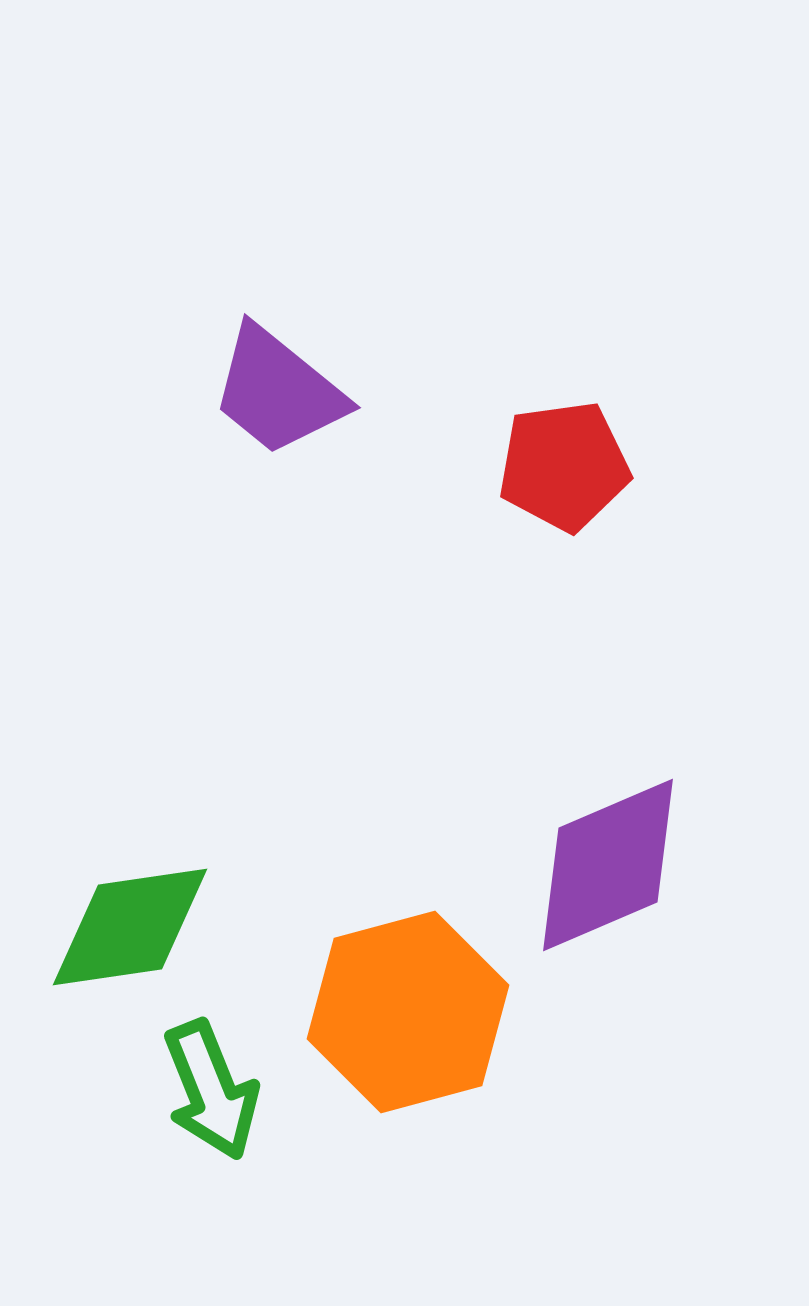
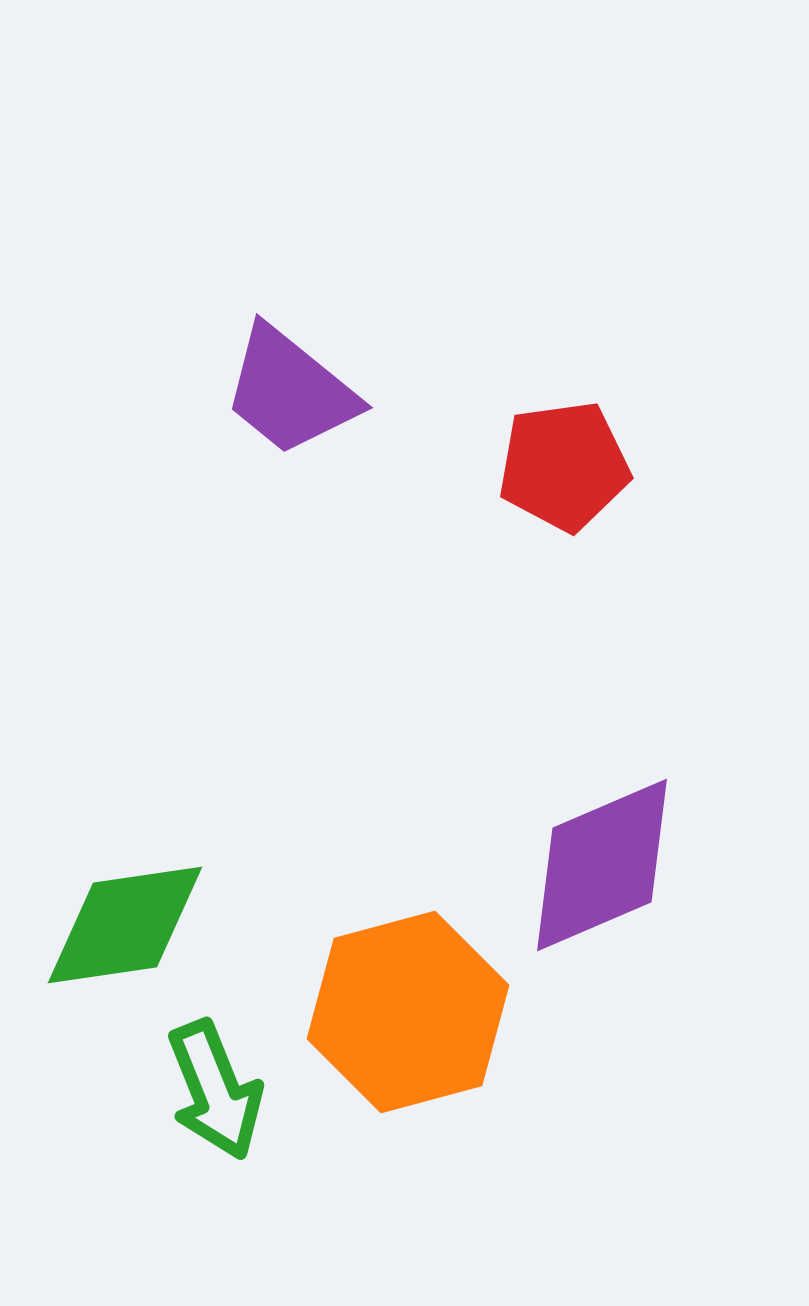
purple trapezoid: moved 12 px right
purple diamond: moved 6 px left
green diamond: moved 5 px left, 2 px up
green arrow: moved 4 px right
